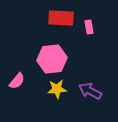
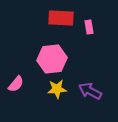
pink semicircle: moved 1 px left, 3 px down
